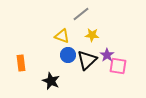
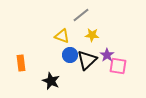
gray line: moved 1 px down
blue circle: moved 2 px right
